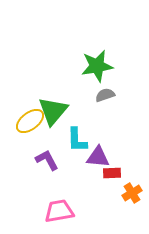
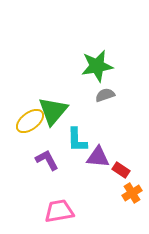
red rectangle: moved 9 px right, 3 px up; rotated 36 degrees clockwise
